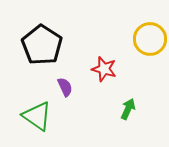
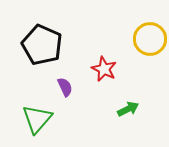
black pentagon: rotated 9 degrees counterclockwise
red star: rotated 10 degrees clockwise
green arrow: rotated 40 degrees clockwise
green triangle: moved 3 px down; rotated 36 degrees clockwise
